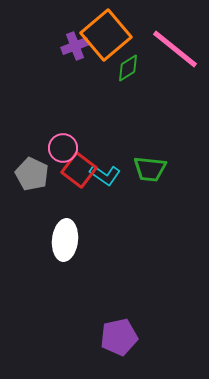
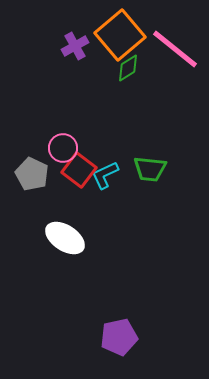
orange square: moved 14 px right
purple cross: rotated 8 degrees counterclockwise
cyan L-shape: rotated 120 degrees clockwise
white ellipse: moved 2 px up; rotated 63 degrees counterclockwise
